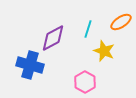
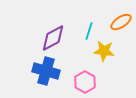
cyan line: moved 1 px right, 2 px down
yellow star: rotated 15 degrees counterclockwise
blue cross: moved 16 px right, 6 px down
